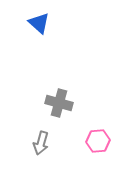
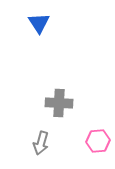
blue triangle: rotated 15 degrees clockwise
gray cross: rotated 12 degrees counterclockwise
